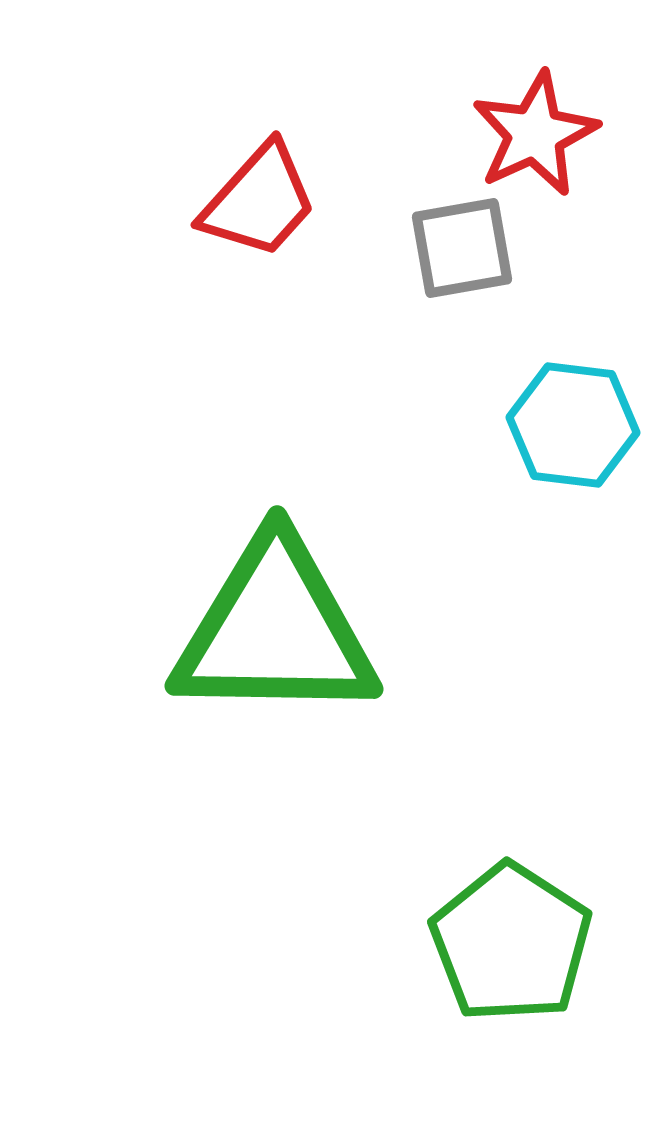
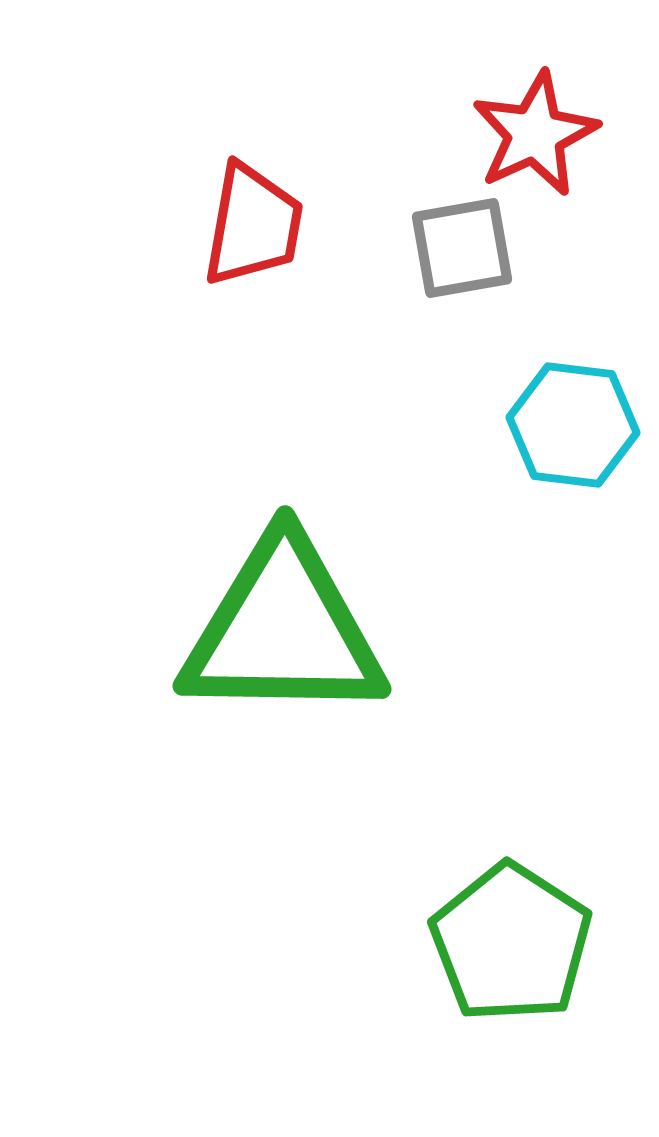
red trapezoid: moved 6 px left, 24 px down; rotated 32 degrees counterclockwise
green triangle: moved 8 px right
